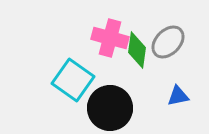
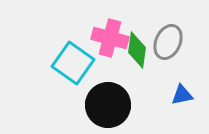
gray ellipse: rotated 20 degrees counterclockwise
cyan square: moved 17 px up
blue triangle: moved 4 px right, 1 px up
black circle: moved 2 px left, 3 px up
